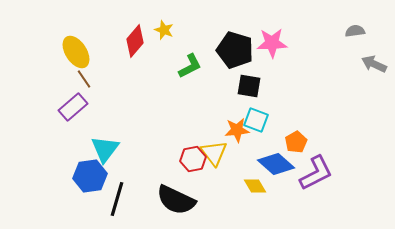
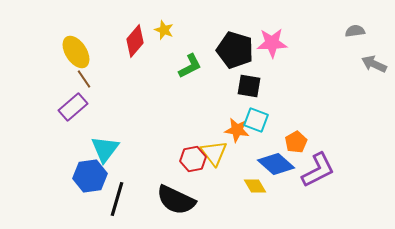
orange star: rotated 15 degrees clockwise
purple L-shape: moved 2 px right, 3 px up
